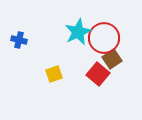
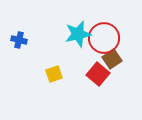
cyan star: moved 2 px down; rotated 12 degrees clockwise
